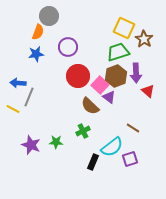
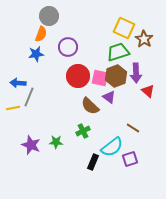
orange semicircle: moved 3 px right, 2 px down
pink square: moved 7 px up; rotated 30 degrees counterclockwise
yellow line: moved 1 px up; rotated 40 degrees counterclockwise
